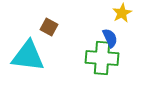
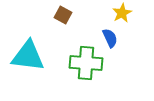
brown square: moved 14 px right, 12 px up
green cross: moved 16 px left, 5 px down
